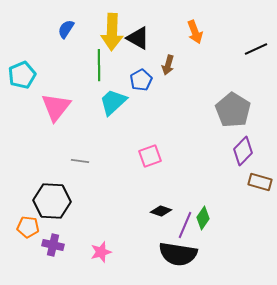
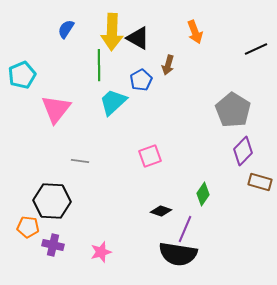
pink triangle: moved 2 px down
green diamond: moved 24 px up
purple line: moved 4 px down
